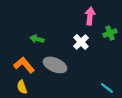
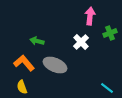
green arrow: moved 2 px down
orange L-shape: moved 2 px up
